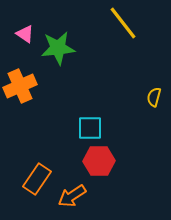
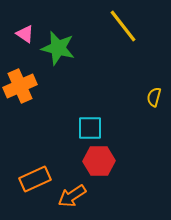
yellow line: moved 3 px down
green star: rotated 20 degrees clockwise
orange rectangle: moved 2 px left; rotated 32 degrees clockwise
